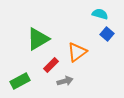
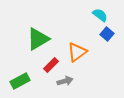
cyan semicircle: moved 1 px down; rotated 21 degrees clockwise
